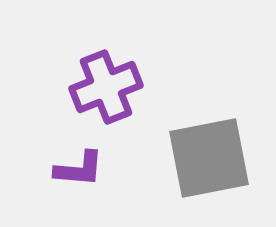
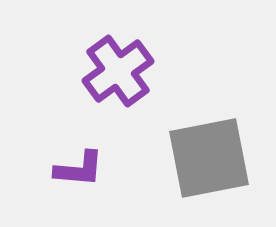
purple cross: moved 12 px right, 16 px up; rotated 14 degrees counterclockwise
